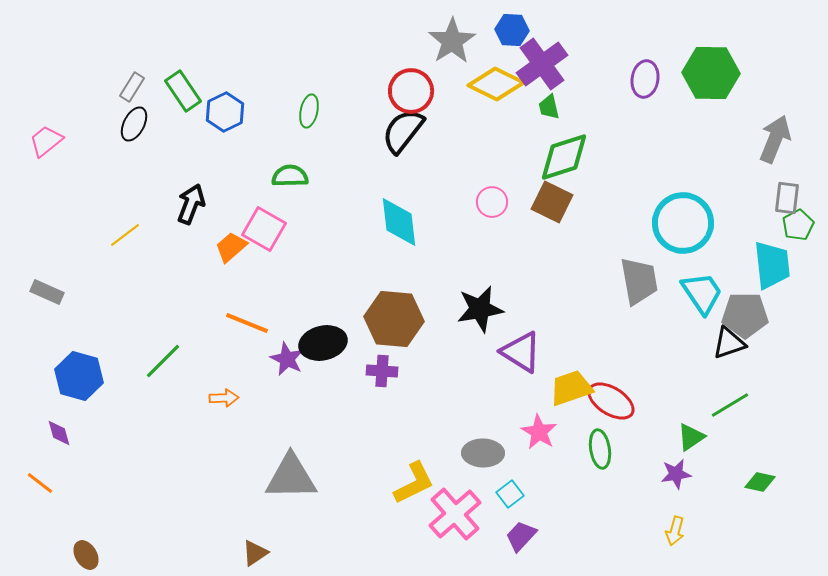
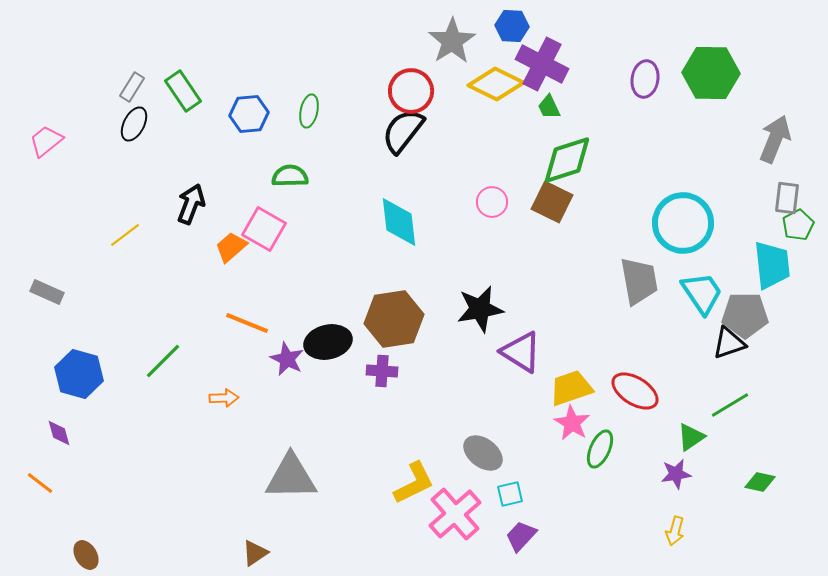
blue hexagon at (512, 30): moved 4 px up
purple cross at (542, 64): rotated 27 degrees counterclockwise
green trapezoid at (549, 107): rotated 12 degrees counterclockwise
blue hexagon at (225, 112): moved 24 px right, 2 px down; rotated 21 degrees clockwise
green diamond at (564, 157): moved 3 px right, 3 px down
brown hexagon at (394, 319): rotated 14 degrees counterclockwise
black ellipse at (323, 343): moved 5 px right, 1 px up
blue hexagon at (79, 376): moved 2 px up
red ellipse at (611, 401): moved 24 px right, 10 px up
pink star at (539, 432): moved 33 px right, 9 px up
green ellipse at (600, 449): rotated 33 degrees clockwise
gray ellipse at (483, 453): rotated 36 degrees clockwise
cyan square at (510, 494): rotated 24 degrees clockwise
